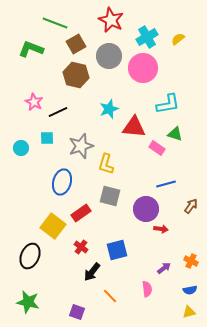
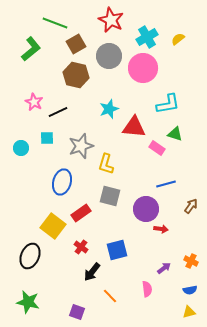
green L-shape: rotated 120 degrees clockwise
